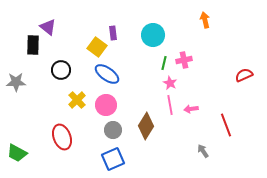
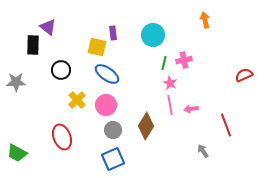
yellow square: rotated 24 degrees counterclockwise
